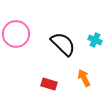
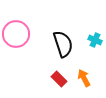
black semicircle: rotated 28 degrees clockwise
red rectangle: moved 10 px right, 5 px up; rotated 28 degrees clockwise
